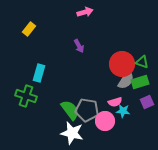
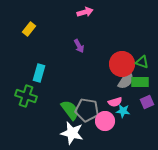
green rectangle: rotated 18 degrees clockwise
